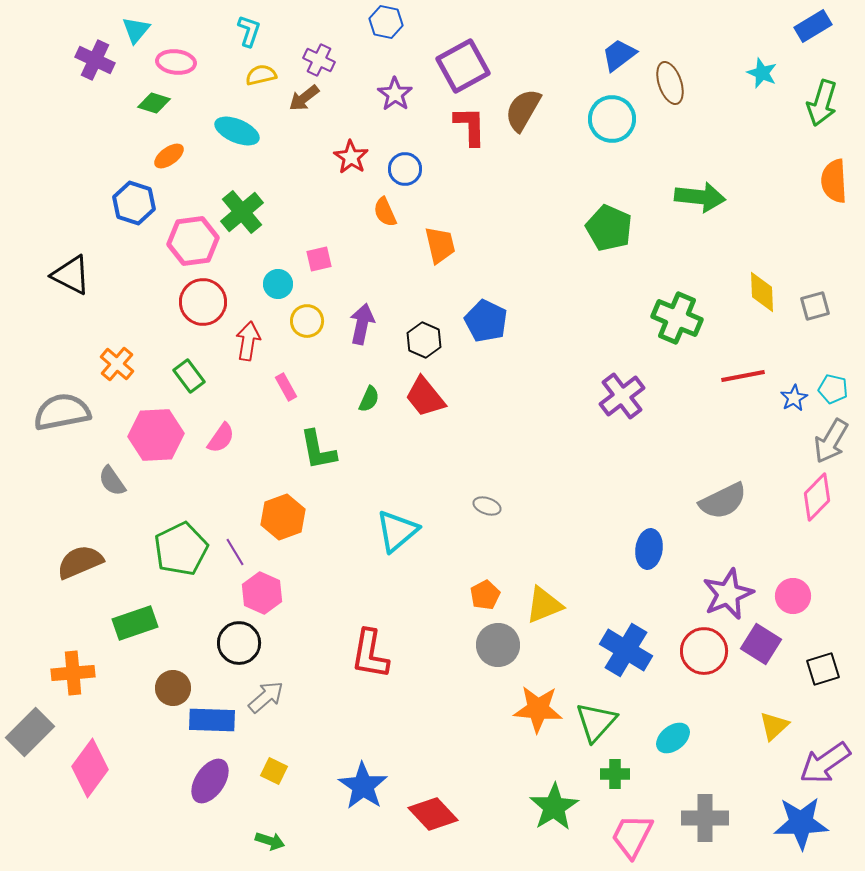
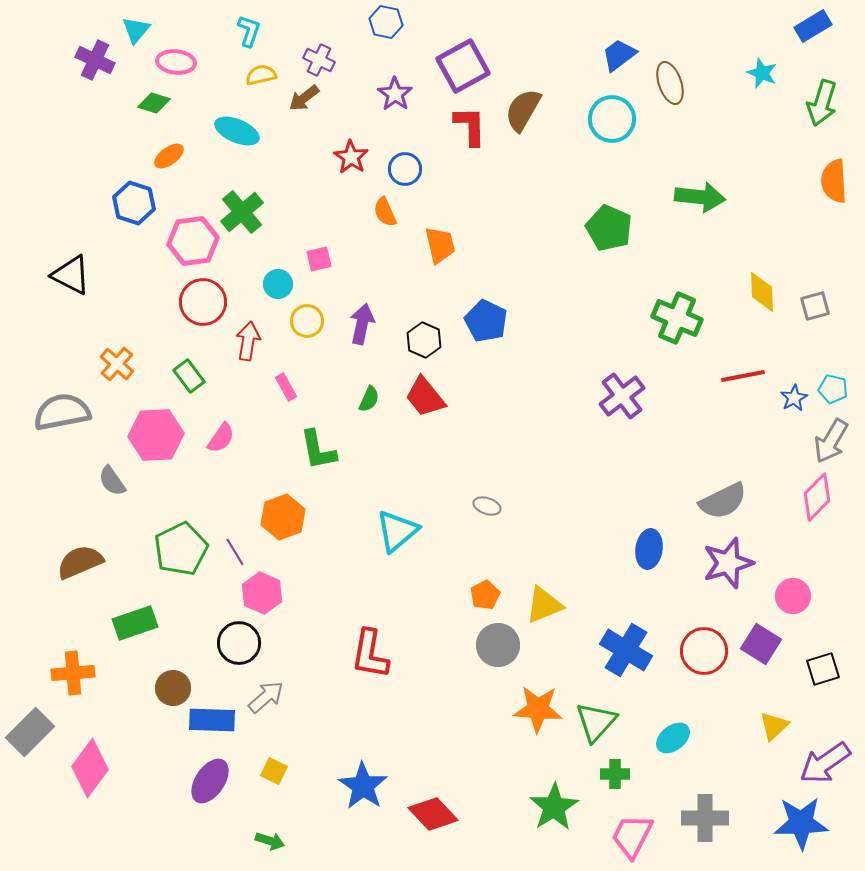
purple star at (728, 594): moved 31 px up; rotated 6 degrees clockwise
